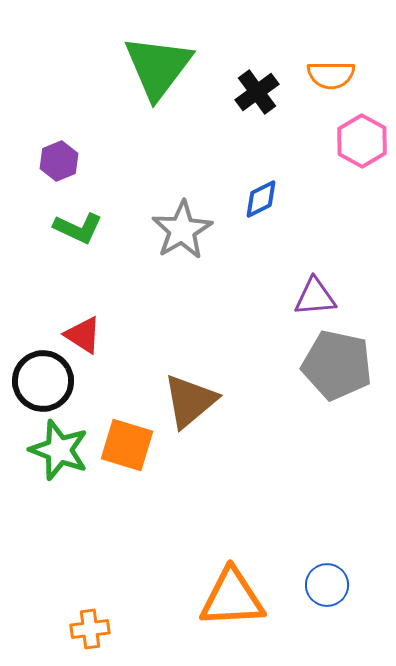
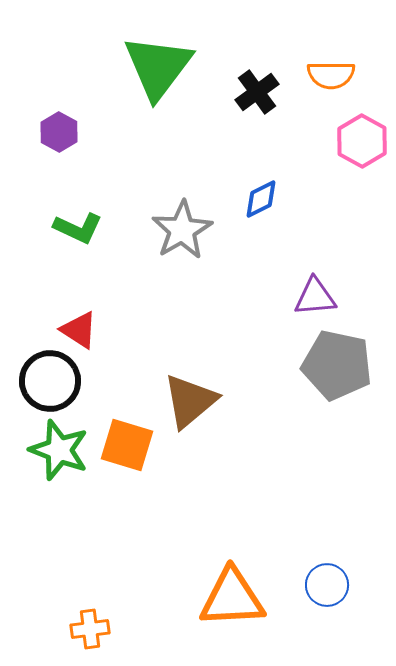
purple hexagon: moved 29 px up; rotated 9 degrees counterclockwise
red triangle: moved 4 px left, 5 px up
black circle: moved 7 px right
